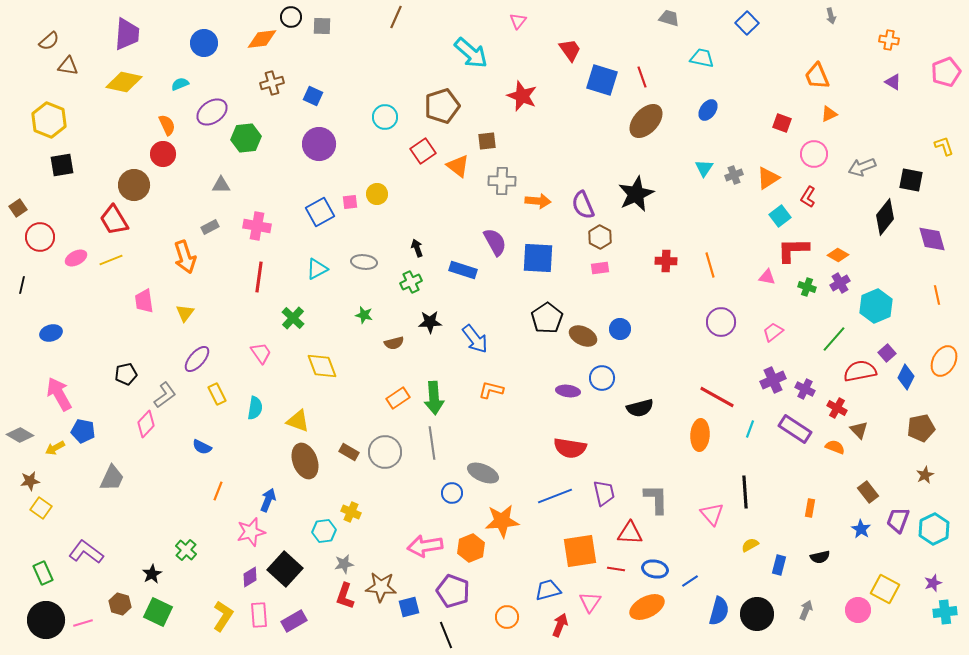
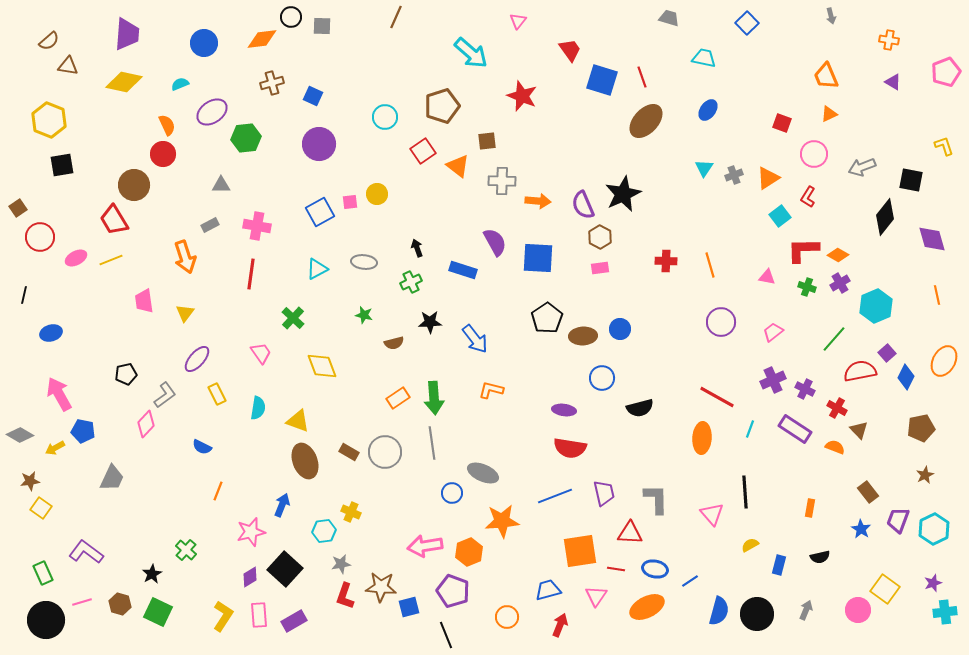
cyan trapezoid at (702, 58): moved 2 px right
orange trapezoid at (817, 76): moved 9 px right
black star at (636, 194): moved 13 px left
gray rectangle at (210, 227): moved 2 px up
red L-shape at (793, 250): moved 10 px right
red line at (259, 277): moved 8 px left, 3 px up
black line at (22, 285): moved 2 px right, 10 px down
brown ellipse at (583, 336): rotated 28 degrees counterclockwise
purple ellipse at (568, 391): moved 4 px left, 19 px down
cyan semicircle at (255, 408): moved 3 px right
orange ellipse at (700, 435): moved 2 px right, 3 px down
blue arrow at (268, 500): moved 14 px right, 5 px down
orange hexagon at (471, 548): moved 2 px left, 4 px down
gray star at (344, 564): moved 3 px left
yellow square at (885, 589): rotated 8 degrees clockwise
pink triangle at (590, 602): moved 6 px right, 6 px up
pink line at (83, 623): moved 1 px left, 21 px up
